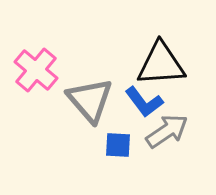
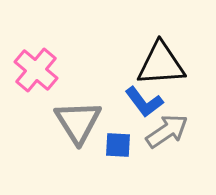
gray triangle: moved 12 px left, 22 px down; rotated 9 degrees clockwise
